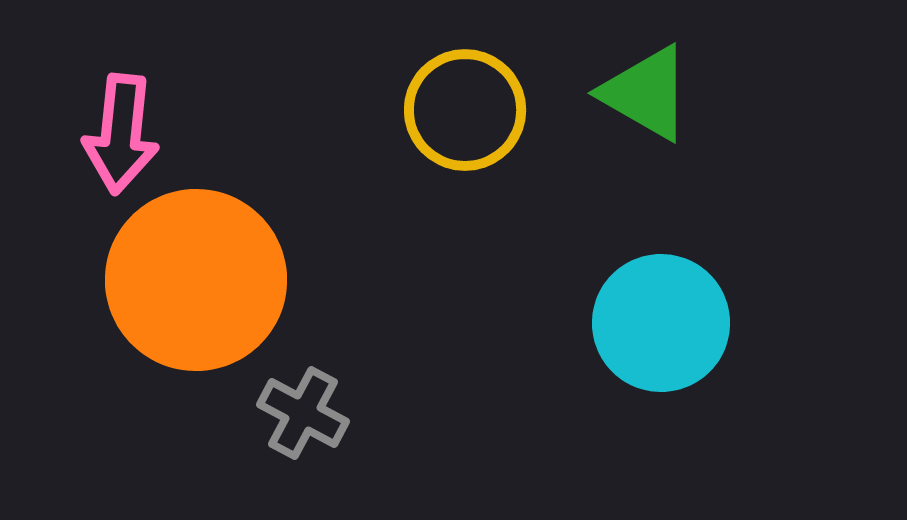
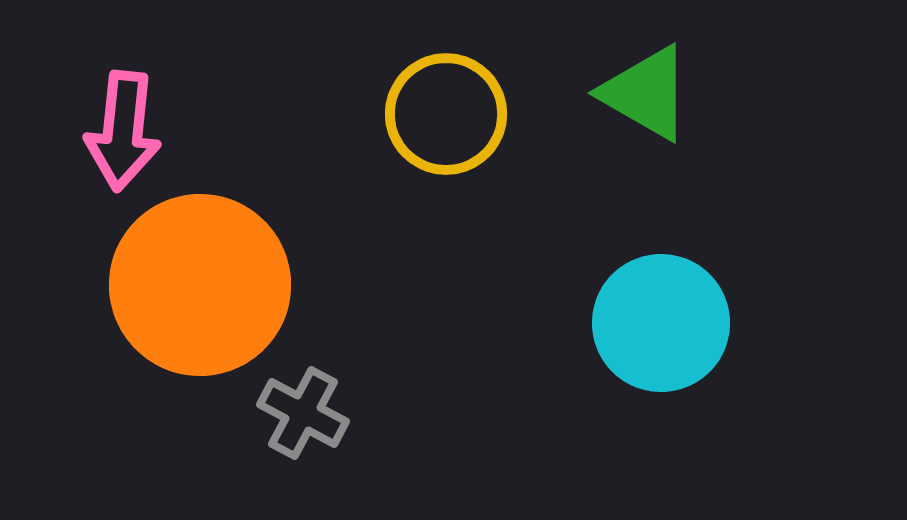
yellow circle: moved 19 px left, 4 px down
pink arrow: moved 2 px right, 3 px up
orange circle: moved 4 px right, 5 px down
